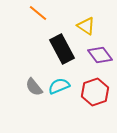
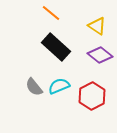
orange line: moved 13 px right
yellow triangle: moved 11 px right
black rectangle: moved 6 px left, 2 px up; rotated 20 degrees counterclockwise
purple diamond: rotated 15 degrees counterclockwise
red hexagon: moved 3 px left, 4 px down; rotated 8 degrees counterclockwise
